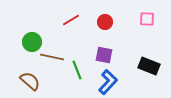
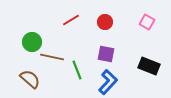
pink square: moved 3 px down; rotated 28 degrees clockwise
purple square: moved 2 px right, 1 px up
brown semicircle: moved 2 px up
